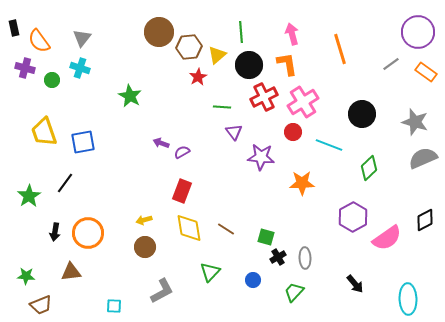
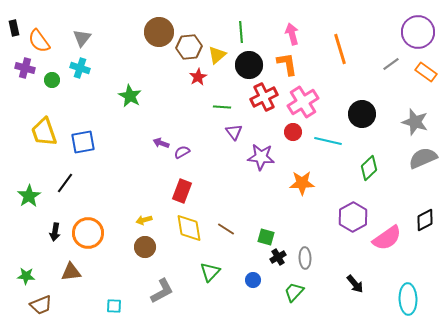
cyan line at (329, 145): moved 1 px left, 4 px up; rotated 8 degrees counterclockwise
